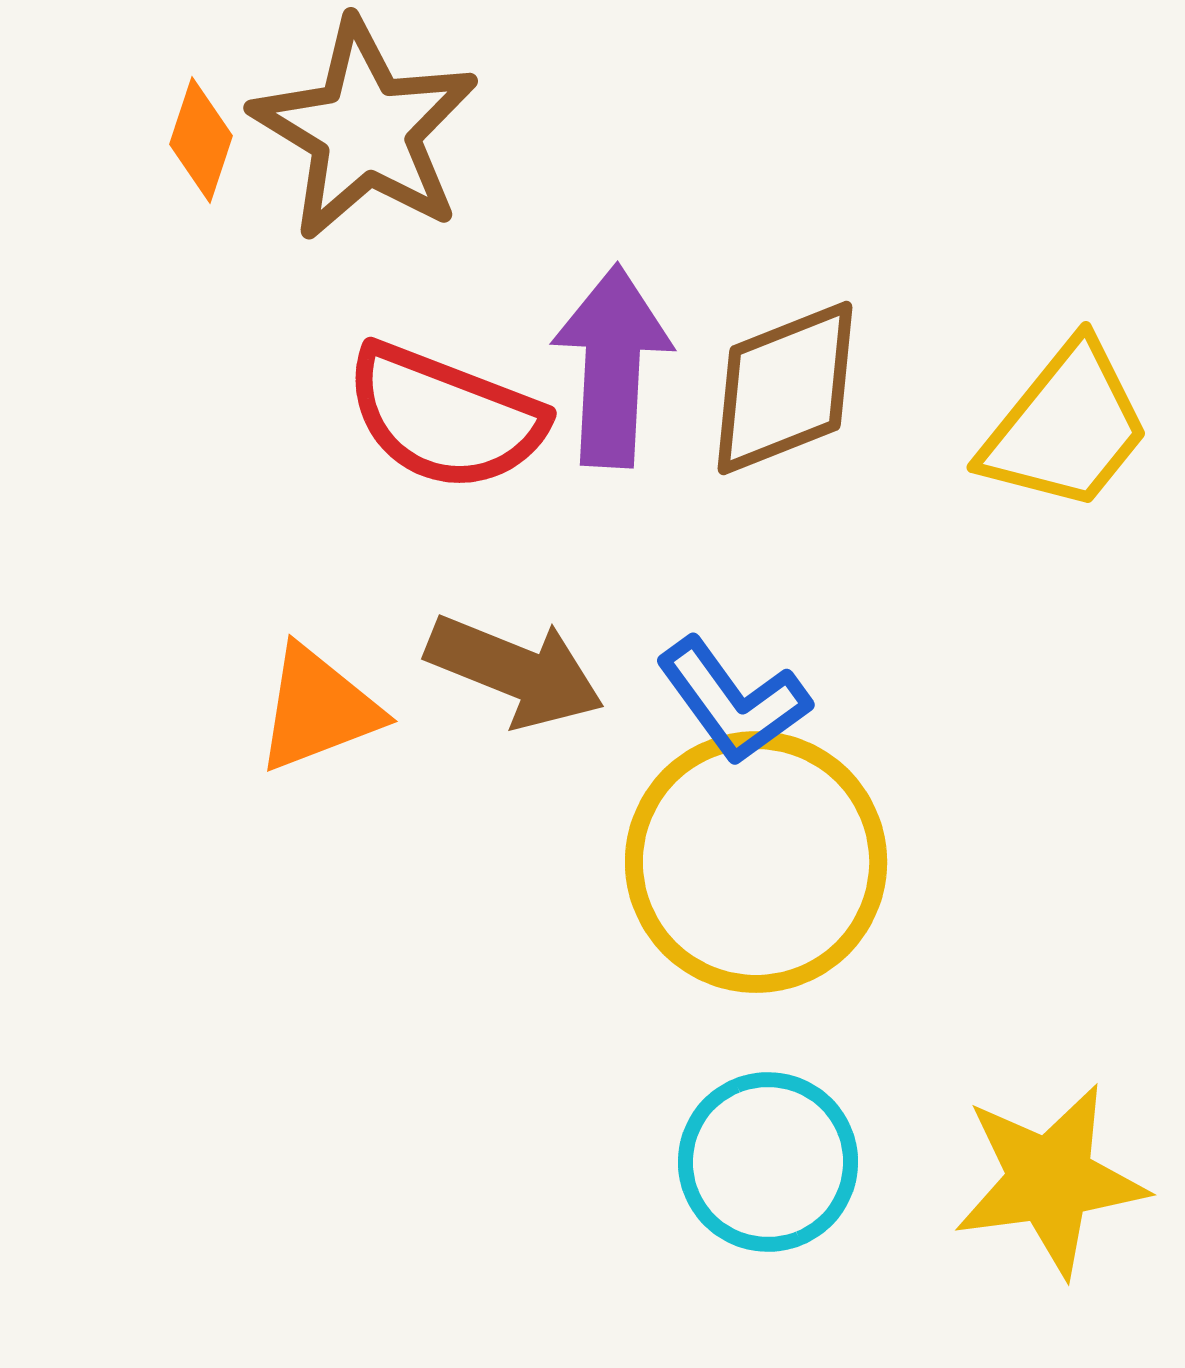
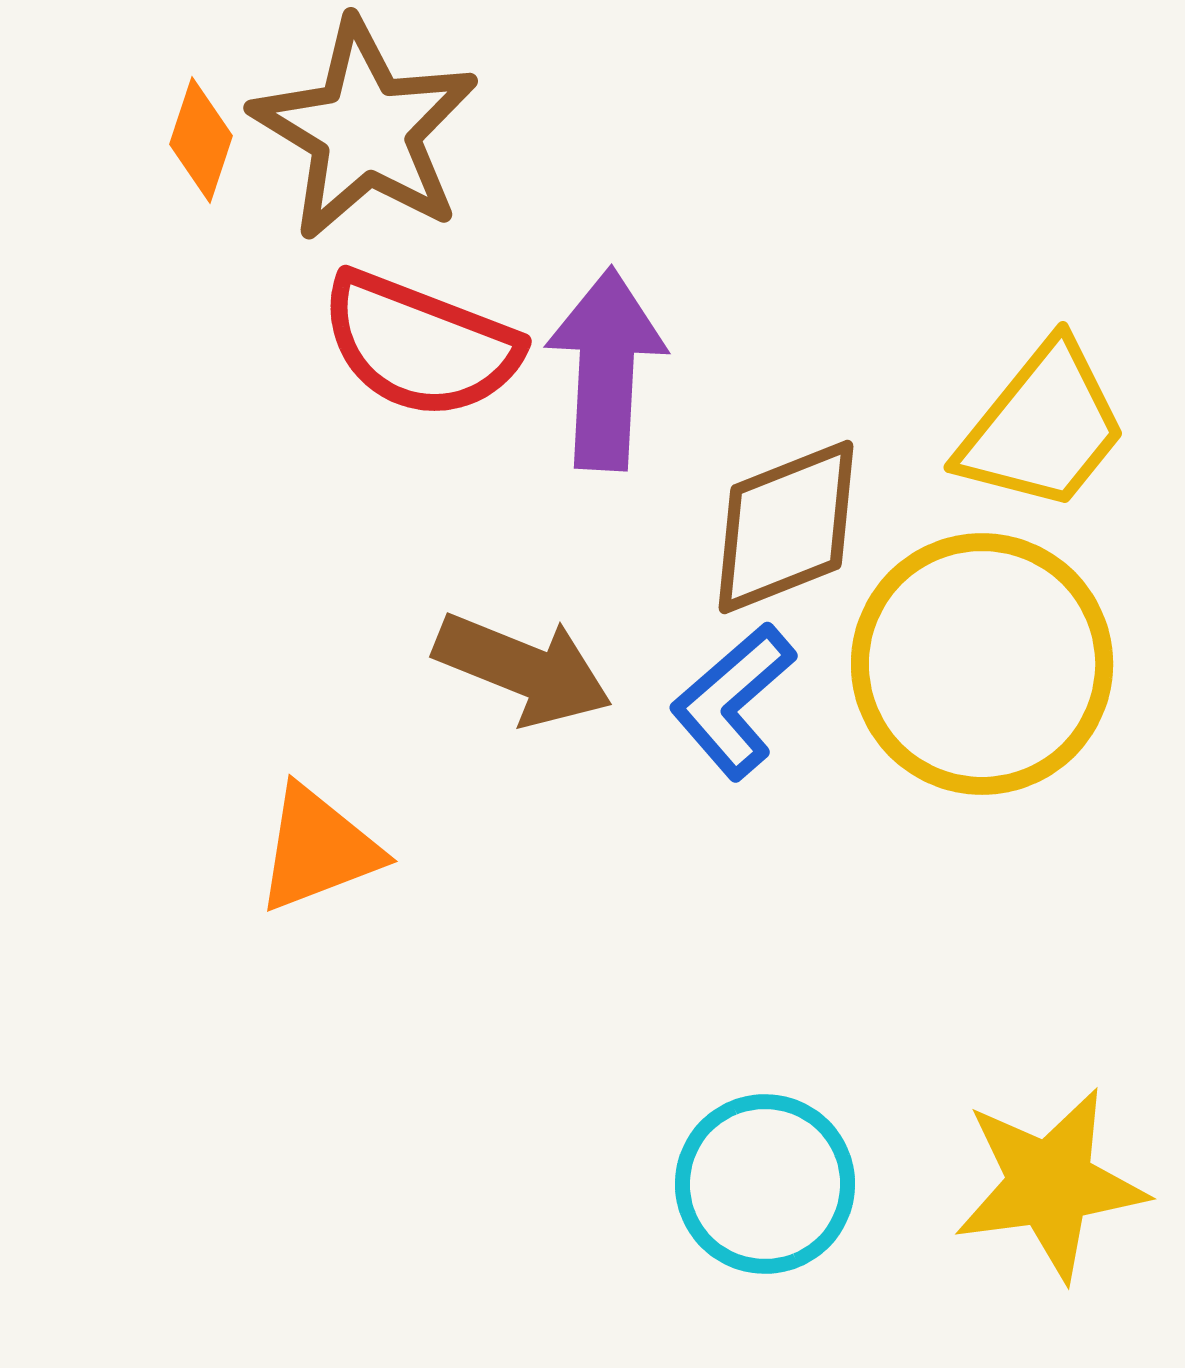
purple arrow: moved 6 px left, 3 px down
brown diamond: moved 1 px right, 139 px down
red semicircle: moved 25 px left, 72 px up
yellow trapezoid: moved 23 px left
brown arrow: moved 8 px right, 2 px up
blue L-shape: rotated 85 degrees clockwise
orange triangle: moved 140 px down
yellow circle: moved 226 px right, 198 px up
cyan circle: moved 3 px left, 22 px down
yellow star: moved 4 px down
